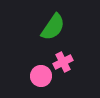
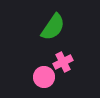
pink circle: moved 3 px right, 1 px down
